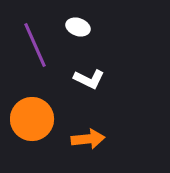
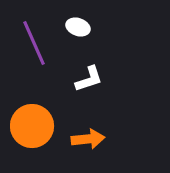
purple line: moved 1 px left, 2 px up
white L-shape: rotated 44 degrees counterclockwise
orange circle: moved 7 px down
